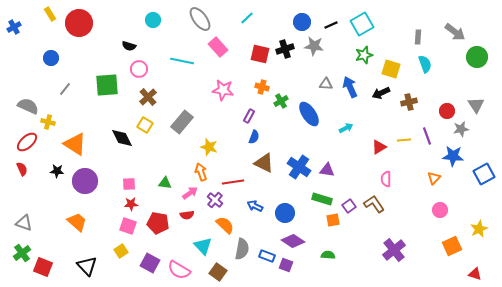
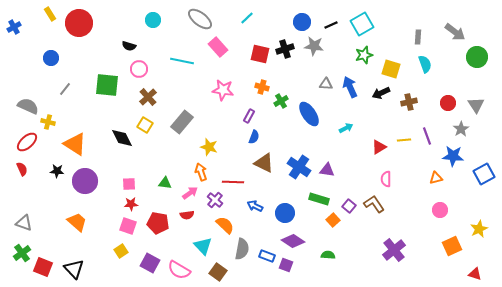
gray ellipse at (200, 19): rotated 15 degrees counterclockwise
green square at (107, 85): rotated 10 degrees clockwise
red circle at (447, 111): moved 1 px right, 8 px up
gray star at (461, 129): rotated 21 degrees counterclockwise
orange triangle at (434, 178): moved 2 px right; rotated 32 degrees clockwise
red line at (233, 182): rotated 10 degrees clockwise
green rectangle at (322, 199): moved 3 px left
purple square at (349, 206): rotated 16 degrees counterclockwise
orange square at (333, 220): rotated 32 degrees counterclockwise
black triangle at (87, 266): moved 13 px left, 3 px down
